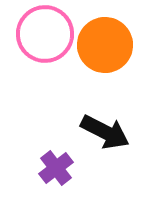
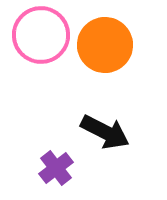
pink circle: moved 4 px left, 1 px down
